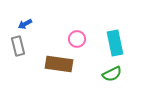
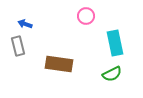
blue arrow: rotated 48 degrees clockwise
pink circle: moved 9 px right, 23 px up
